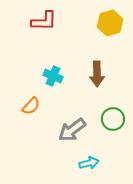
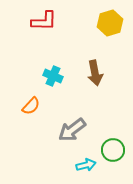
brown arrow: moved 2 px left, 1 px up; rotated 10 degrees counterclockwise
green circle: moved 31 px down
cyan arrow: moved 3 px left, 2 px down
